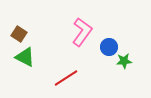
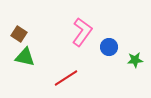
green triangle: rotated 15 degrees counterclockwise
green star: moved 11 px right, 1 px up
